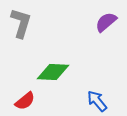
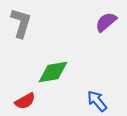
green diamond: rotated 12 degrees counterclockwise
red semicircle: rotated 10 degrees clockwise
